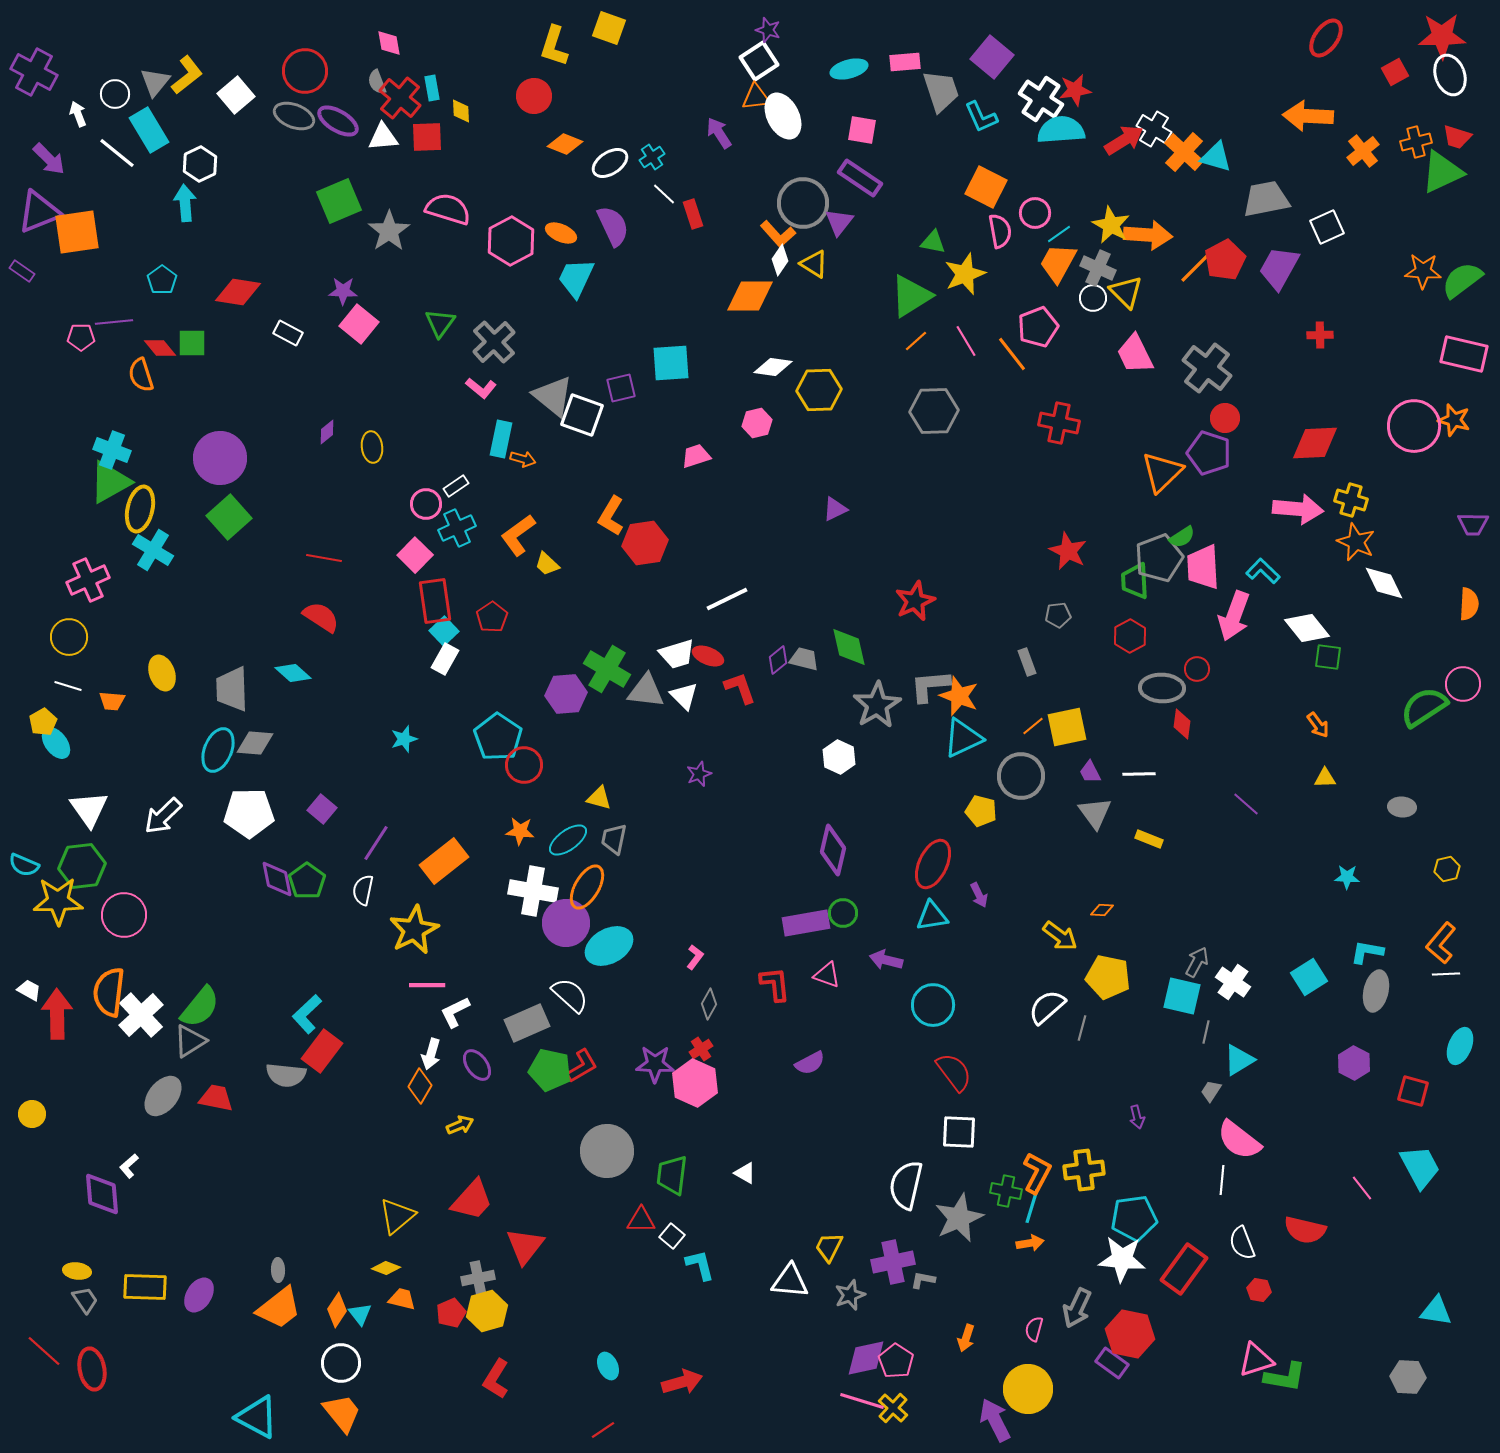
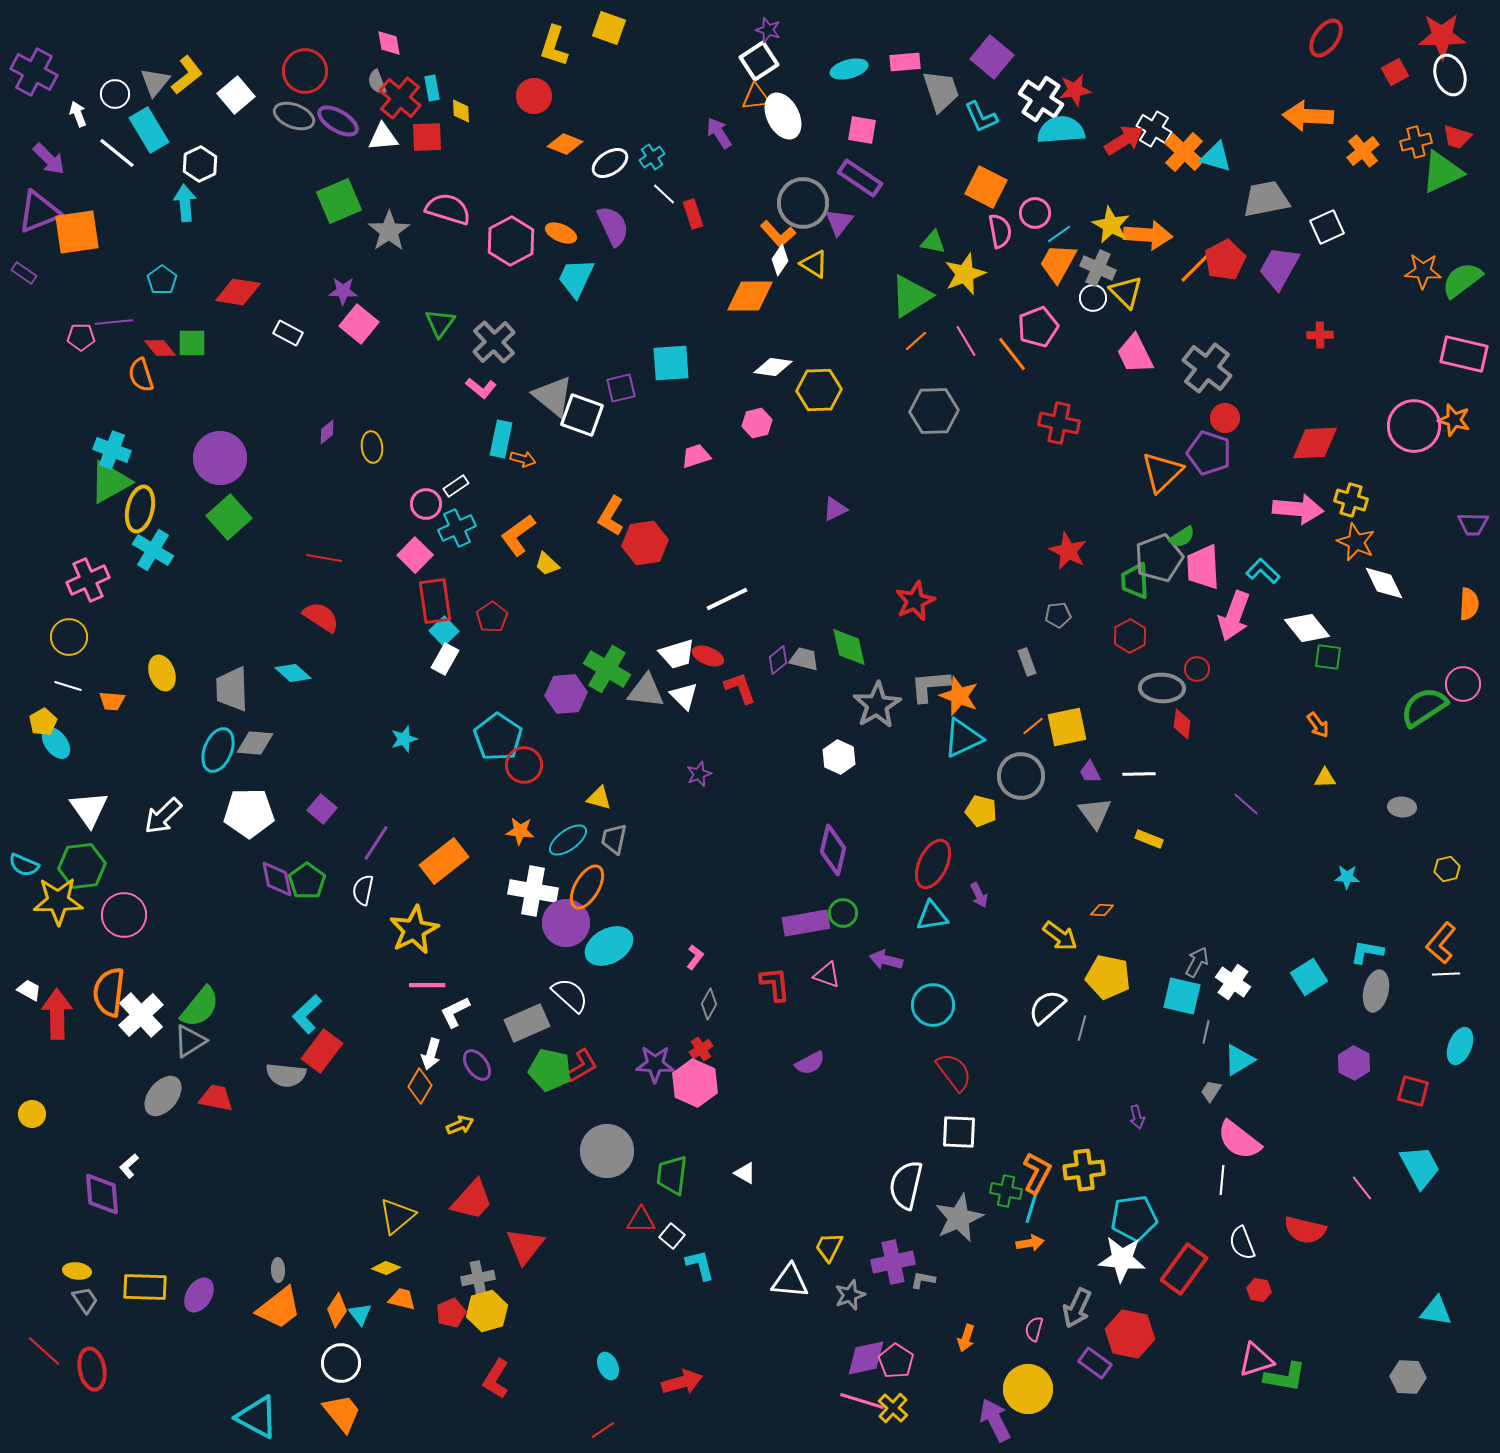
purple rectangle at (22, 271): moved 2 px right, 2 px down
purple rectangle at (1112, 1363): moved 17 px left
